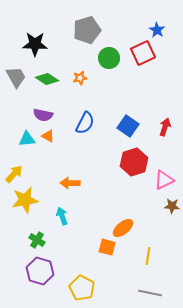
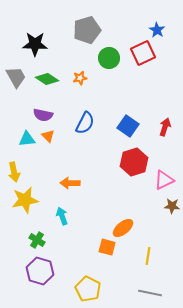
orange triangle: rotated 16 degrees clockwise
yellow arrow: moved 2 px up; rotated 126 degrees clockwise
yellow pentagon: moved 6 px right, 1 px down
